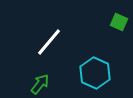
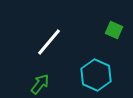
green square: moved 5 px left, 8 px down
cyan hexagon: moved 1 px right, 2 px down
